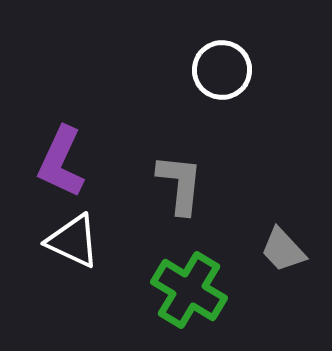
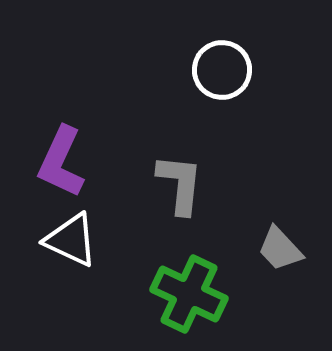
white triangle: moved 2 px left, 1 px up
gray trapezoid: moved 3 px left, 1 px up
green cross: moved 4 px down; rotated 6 degrees counterclockwise
